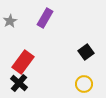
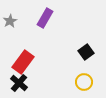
yellow circle: moved 2 px up
